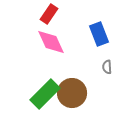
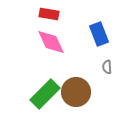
red rectangle: rotated 66 degrees clockwise
brown circle: moved 4 px right, 1 px up
